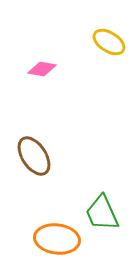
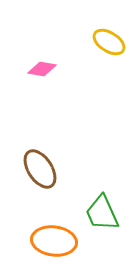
brown ellipse: moved 6 px right, 13 px down
orange ellipse: moved 3 px left, 2 px down
